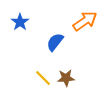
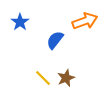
orange arrow: rotated 15 degrees clockwise
blue semicircle: moved 2 px up
brown star: rotated 18 degrees counterclockwise
